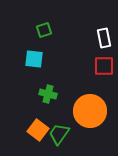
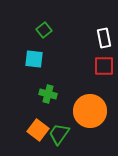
green square: rotated 21 degrees counterclockwise
